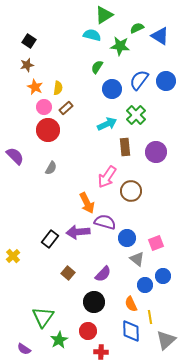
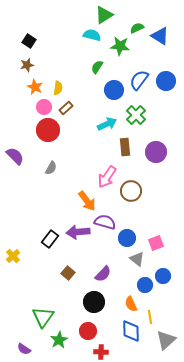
blue circle at (112, 89): moved 2 px right, 1 px down
orange arrow at (87, 203): moved 2 px up; rotated 10 degrees counterclockwise
